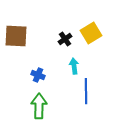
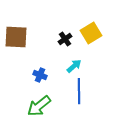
brown square: moved 1 px down
cyan arrow: rotated 56 degrees clockwise
blue cross: moved 2 px right
blue line: moved 7 px left
green arrow: rotated 130 degrees counterclockwise
